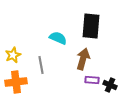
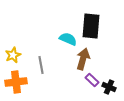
cyan semicircle: moved 10 px right, 1 px down
purple rectangle: rotated 40 degrees clockwise
black cross: moved 1 px left, 2 px down
